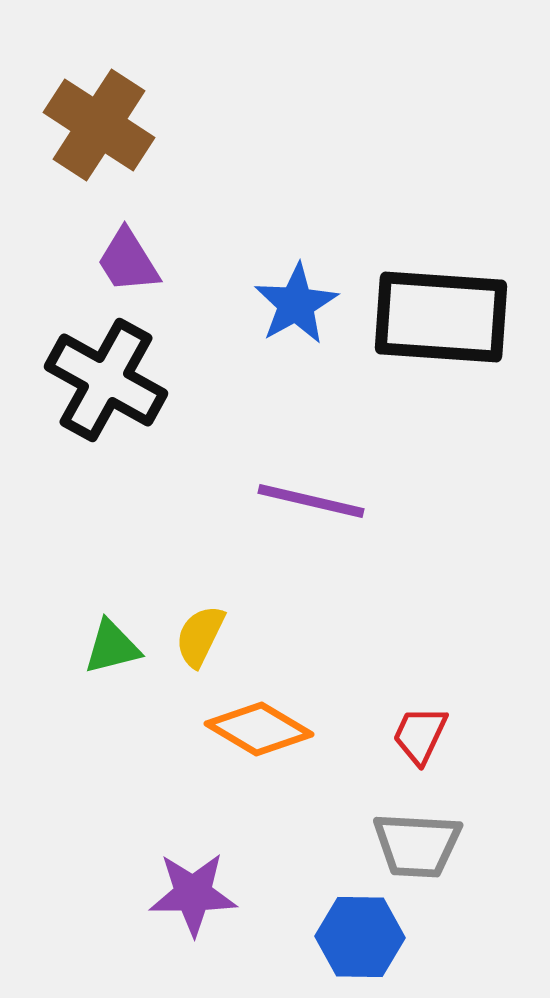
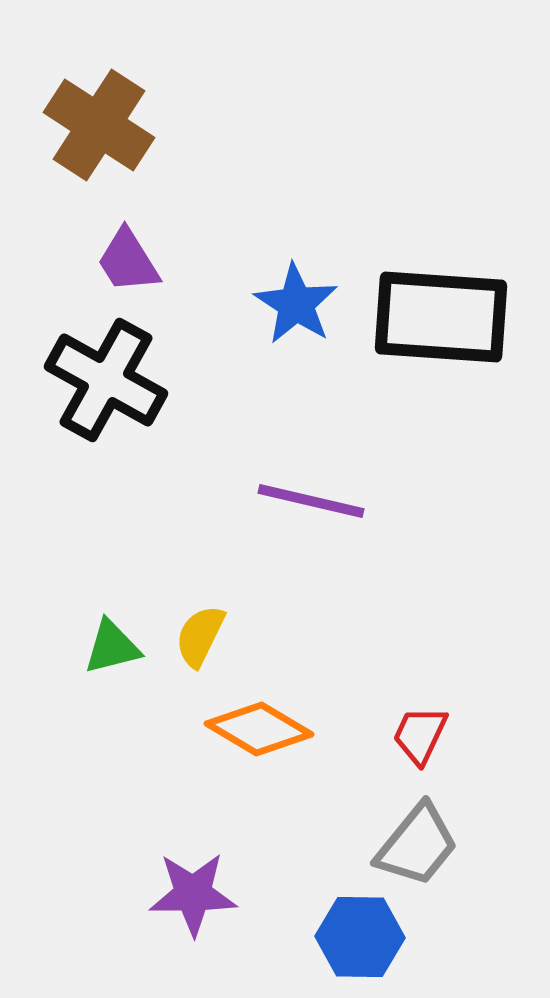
blue star: rotated 10 degrees counterclockwise
gray trapezoid: rotated 54 degrees counterclockwise
